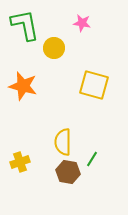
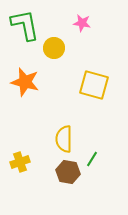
orange star: moved 2 px right, 4 px up
yellow semicircle: moved 1 px right, 3 px up
